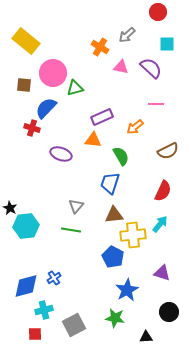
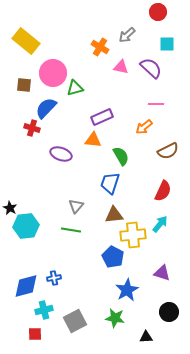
orange arrow: moved 9 px right
blue cross: rotated 24 degrees clockwise
gray square: moved 1 px right, 4 px up
